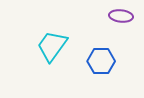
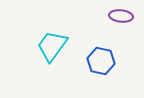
blue hexagon: rotated 12 degrees clockwise
